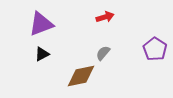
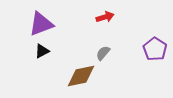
black triangle: moved 3 px up
